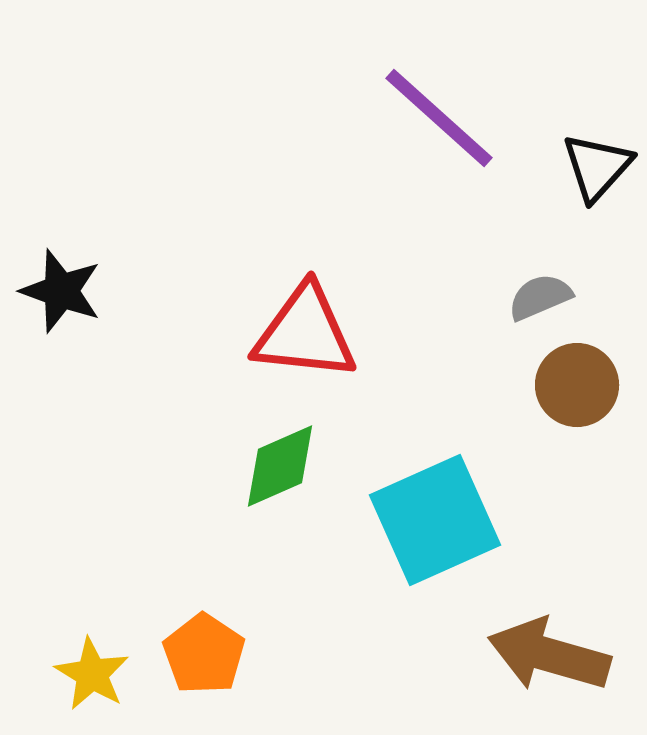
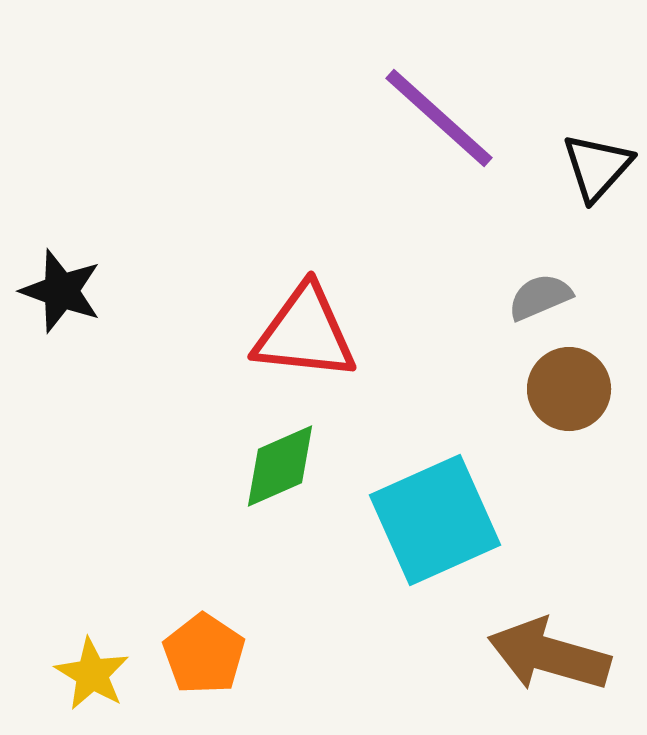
brown circle: moved 8 px left, 4 px down
